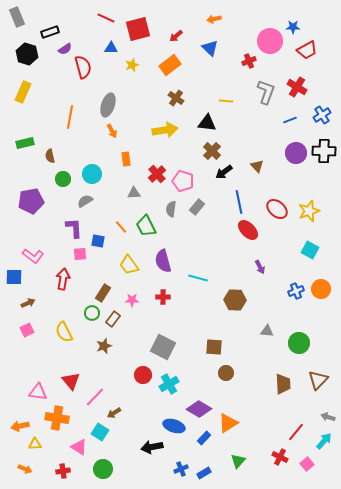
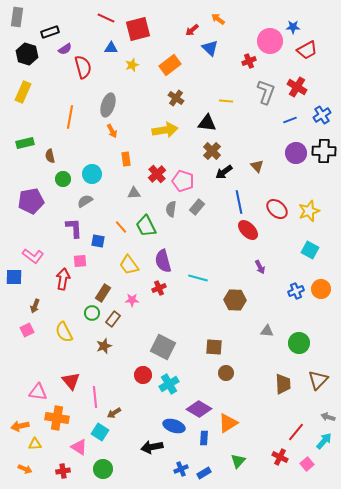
gray rectangle at (17, 17): rotated 30 degrees clockwise
orange arrow at (214, 19): moved 4 px right; rotated 48 degrees clockwise
red arrow at (176, 36): moved 16 px right, 6 px up
pink square at (80, 254): moved 7 px down
red cross at (163, 297): moved 4 px left, 9 px up; rotated 24 degrees counterclockwise
brown arrow at (28, 303): moved 7 px right, 3 px down; rotated 136 degrees clockwise
pink line at (95, 397): rotated 50 degrees counterclockwise
blue rectangle at (204, 438): rotated 40 degrees counterclockwise
